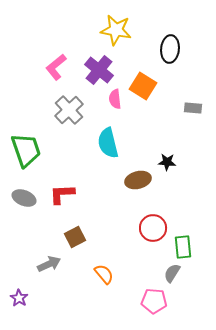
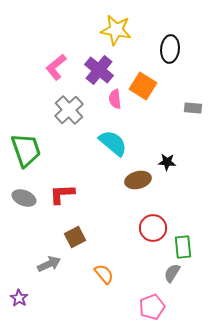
cyan semicircle: moved 5 px right; rotated 144 degrees clockwise
pink pentagon: moved 2 px left, 6 px down; rotated 25 degrees counterclockwise
